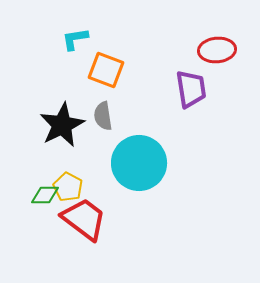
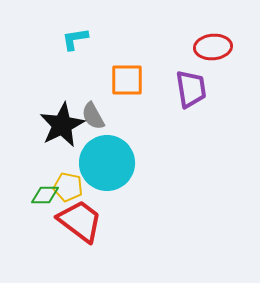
red ellipse: moved 4 px left, 3 px up
orange square: moved 21 px right, 10 px down; rotated 21 degrees counterclockwise
gray semicircle: moved 10 px left; rotated 20 degrees counterclockwise
cyan circle: moved 32 px left
yellow pentagon: rotated 16 degrees counterclockwise
red trapezoid: moved 4 px left, 2 px down
